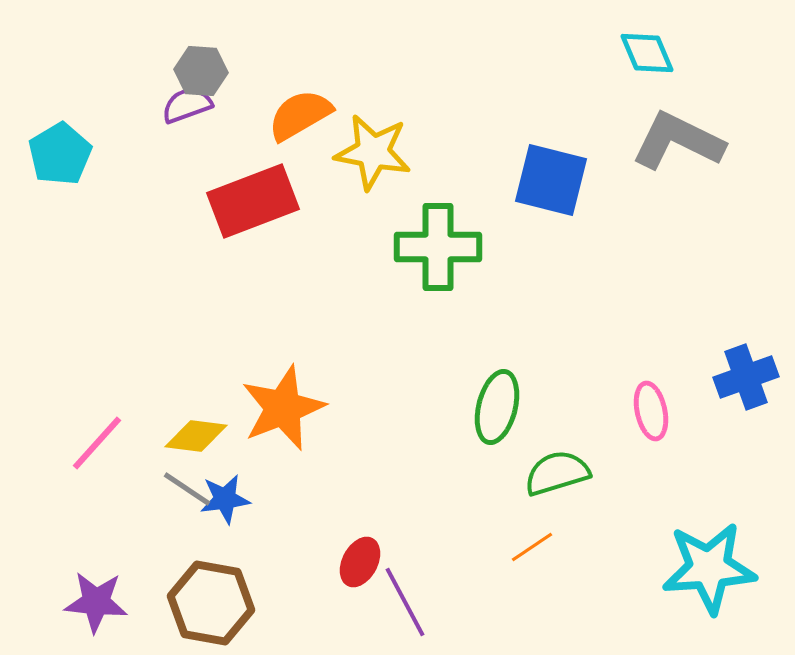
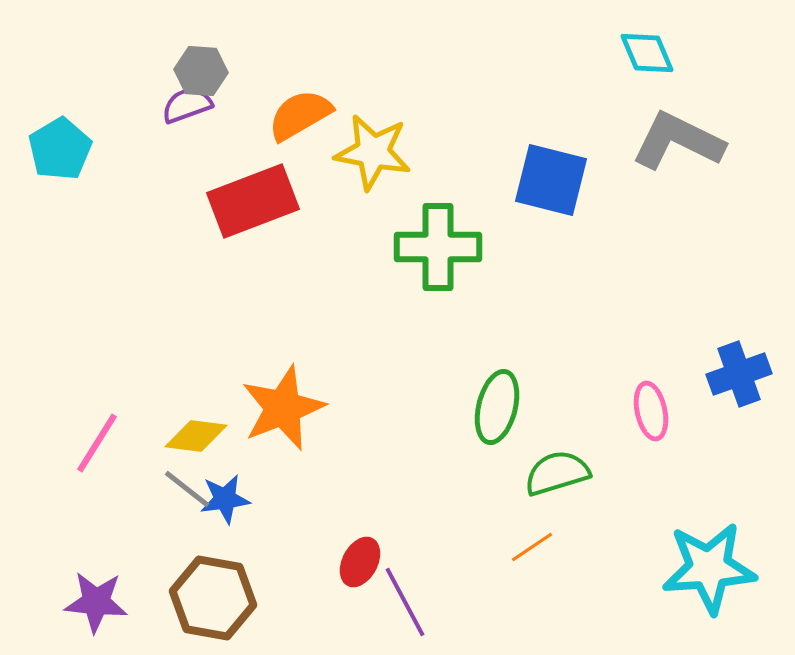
cyan pentagon: moved 5 px up
blue cross: moved 7 px left, 3 px up
pink line: rotated 10 degrees counterclockwise
gray line: rotated 4 degrees clockwise
brown hexagon: moved 2 px right, 5 px up
